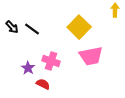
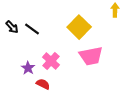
pink cross: rotated 24 degrees clockwise
